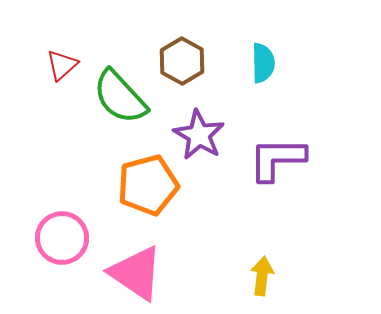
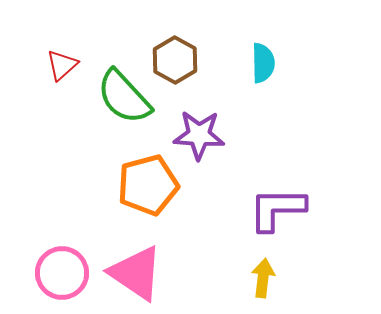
brown hexagon: moved 7 px left, 1 px up
green semicircle: moved 4 px right
purple star: rotated 27 degrees counterclockwise
purple L-shape: moved 50 px down
pink circle: moved 35 px down
yellow arrow: moved 1 px right, 2 px down
